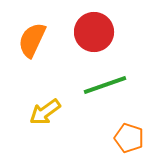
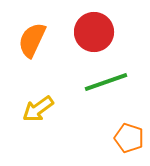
green line: moved 1 px right, 3 px up
yellow arrow: moved 7 px left, 3 px up
